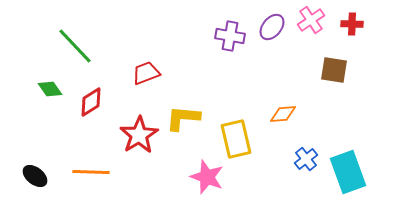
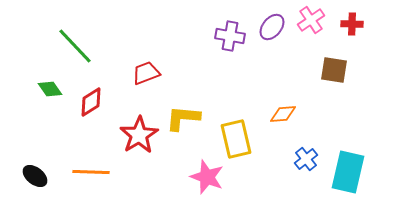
cyan rectangle: rotated 33 degrees clockwise
